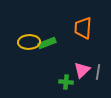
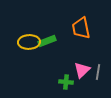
orange trapezoid: moved 2 px left; rotated 15 degrees counterclockwise
green rectangle: moved 2 px up
